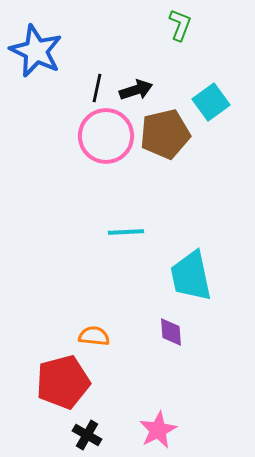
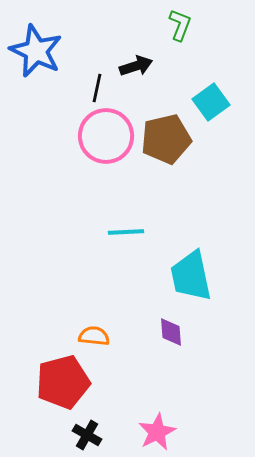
black arrow: moved 24 px up
brown pentagon: moved 1 px right, 5 px down
pink star: moved 1 px left, 2 px down
